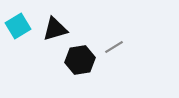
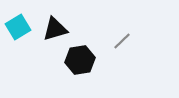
cyan square: moved 1 px down
gray line: moved 8 px right, 6 px up; rotated 12 degrees counterclockwise
